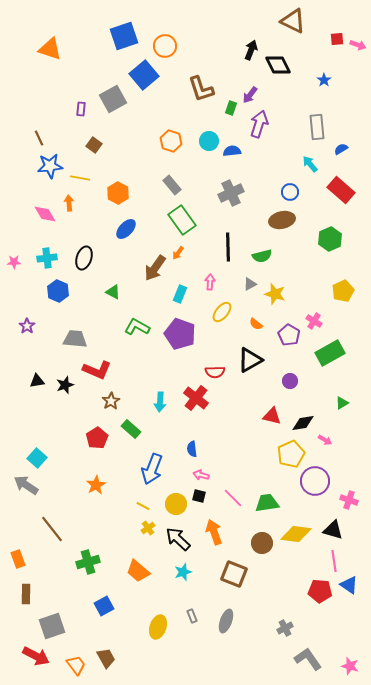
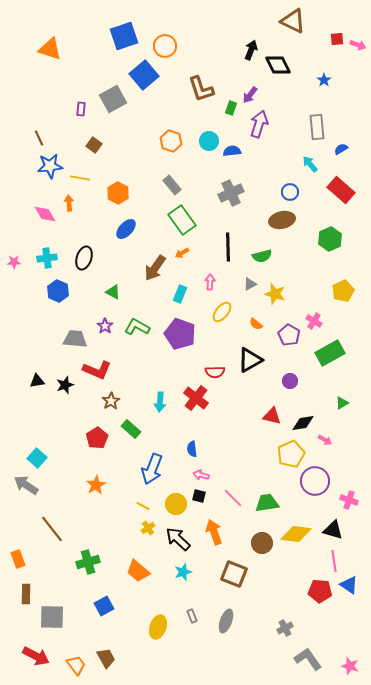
orange arrow at (178, 253): moved 4 px right; rotated 24 degrees clockwise
purple star at (27, 326): moved 78 px right
gray square at (52, 626): moved 9 px up; rotated 20 degrees clockwise
